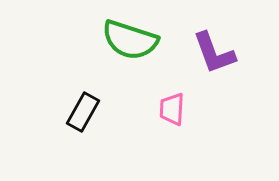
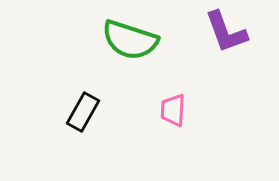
purple L-shape: moved 12 px right, 21 px up
pink trapezoid: moved 1 px right, 1 px down
